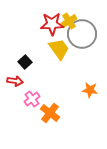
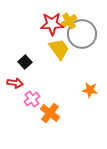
red arrow: moved 2 px down
